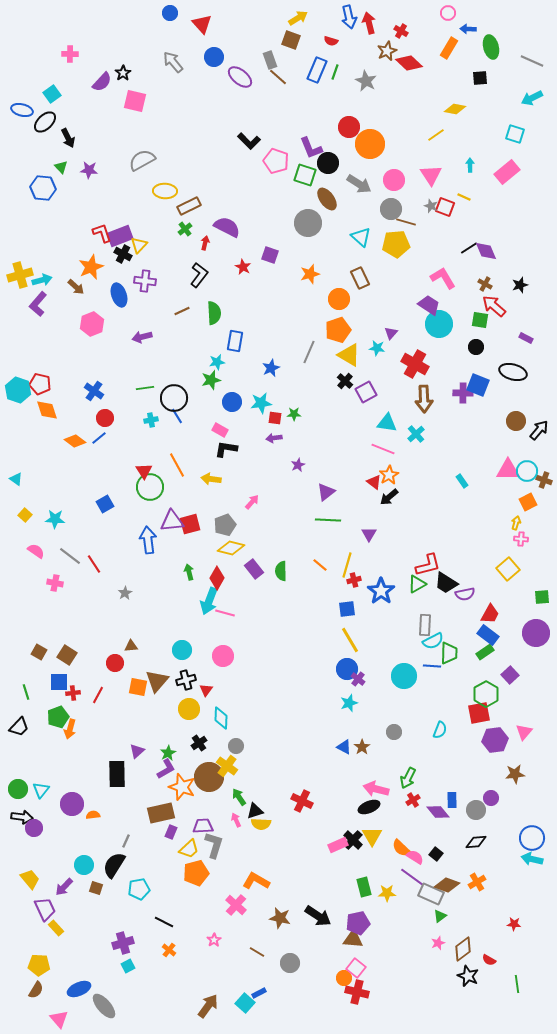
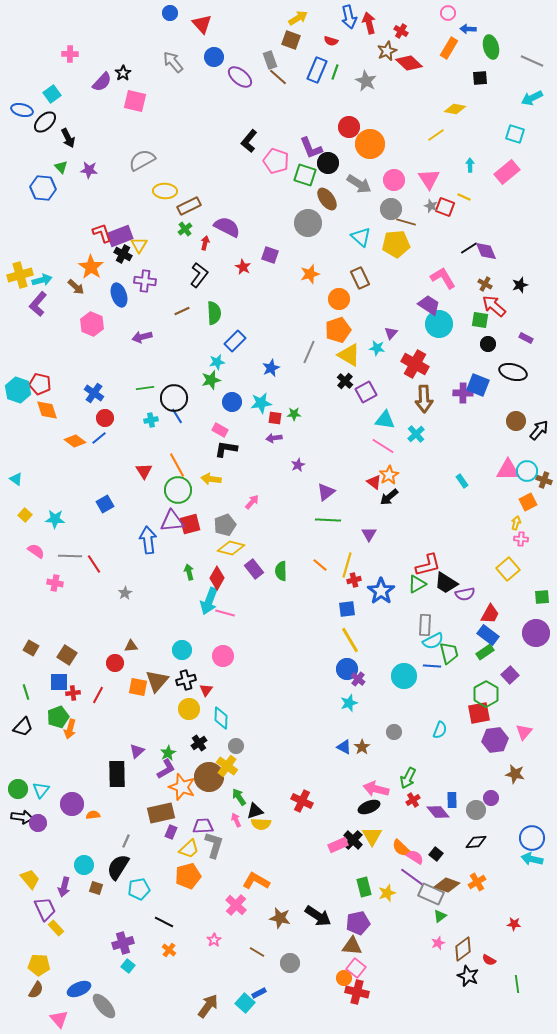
black L-shape at (249, 141): rotated 85 degrees clockwise
pink triangle at (431, 175): moved 2 px left, 4 px down
yellow triangle at (139, 245): rotated 12 degrees counterclockwise
orange star at (91, 267): rotated 15 degrees counterclockwise
pink hexagon at (92, 324): rotated 15 degrees counterclockwise
blue rectangle at (235, 341): rotated 35 degrees clockwise
black circle at (476, 347): moved 12 px right, 3 px up
blue cross at (94, 391): moved 2 px down
cyan triangle at (387, 423): moved 2 px left, 3 px up
pink line at (383, 449): moved 3 px up; rotated 10 degrees clockwise
green circle at (150, 487): moved 28 px right, 3 px down
gray line at (70, 556): rotated 35 degrees counterclockwise
brown square at (39, 652): moved 8 px left, 4 px up
green trapezoid at (449, 653): rotated 15 degrees counterclockwise
black trapezoid at (19, 727): moved 4 px right
brown star at (515, 774): rotated 18 degrees clockwise
purple circle at (34, 828): moved 4 px right, 5 px up
black semicircle at (114, 865): moved 4 px right, 2 px down
orange pentagon at (196, 873): moved 8 px left, 3 px down
purple arrow at (64, 887): rotated 30 degrees counterclockwise
yellow star at (387, 893): rotated 18 degrees counterclockwise
brown triangle at (353, 939): moved 1 px left, 7 px down
cyan square at (128, 966): rotated 24 degrees counterclockwise
